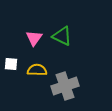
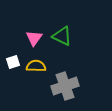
white square: moved 2 px right, 2 px up; rotated 24 degrees counterclockwise
yellow semicircle: moved 1 px left, 4 px up
